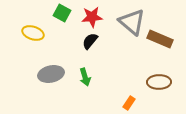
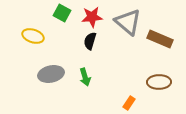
gray triangle: moved 4 px left
yellow ellipse: moved 3 px down
black semicircle: rotated 24 degrees counterclockwise
